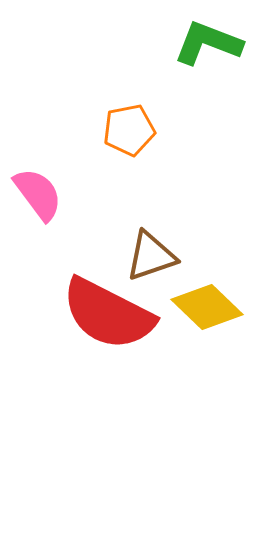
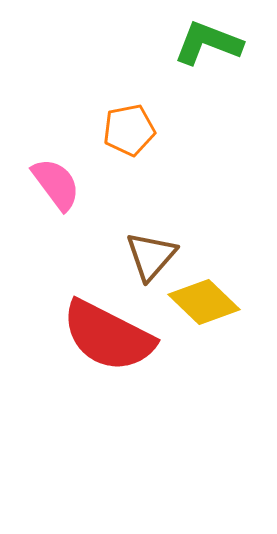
pink semicircle: moved 18 px right, 10 px up
brown triangle: rotated 30 degrees counterclockwise
yellow diamond: moved 3 px left, 5 px up
red semicircle: moved 22 px down
